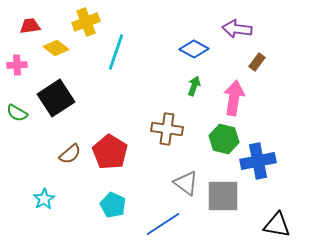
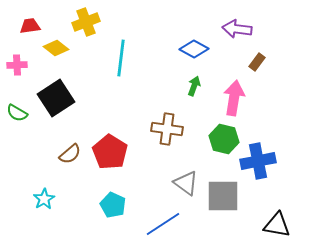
cyan line: moved 5 px right, 6 px down; rotated 12 degrees counterclockwise
